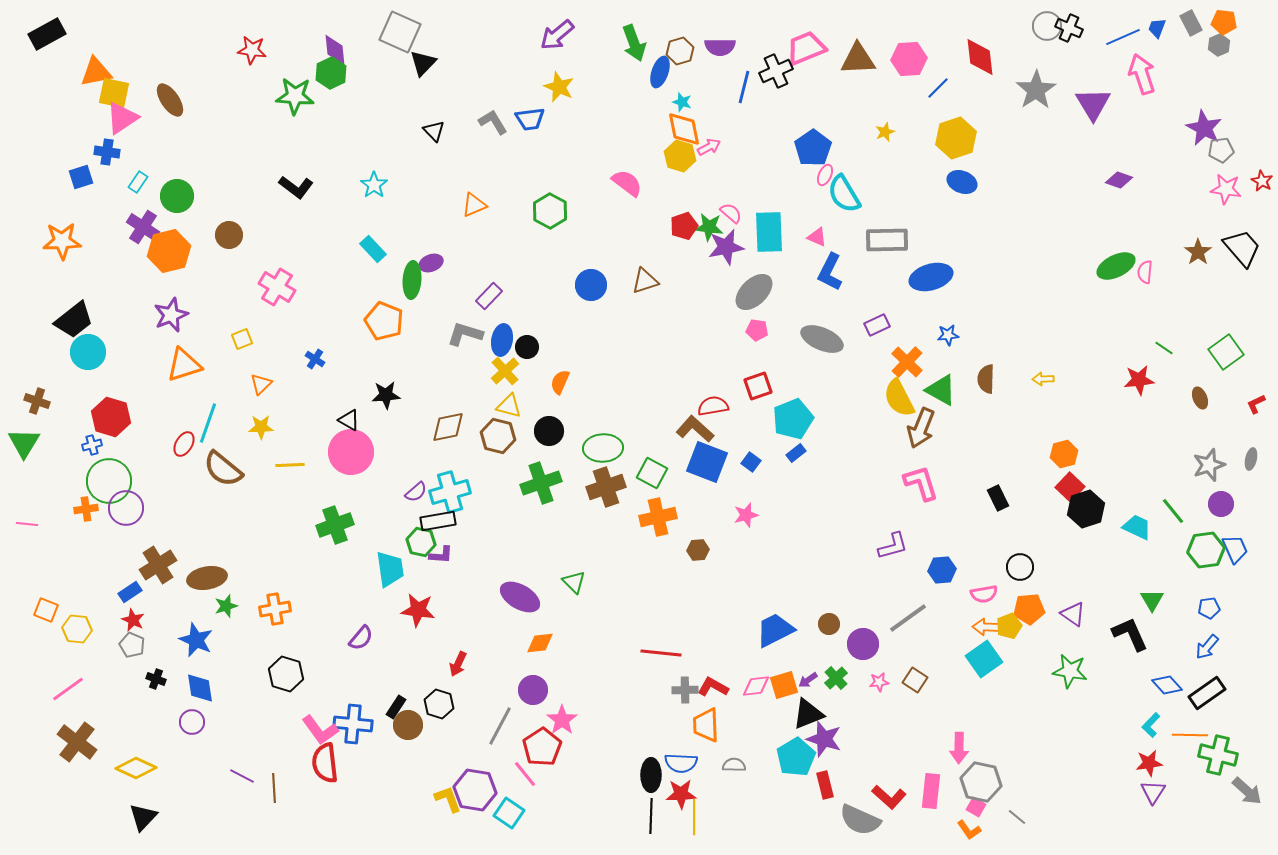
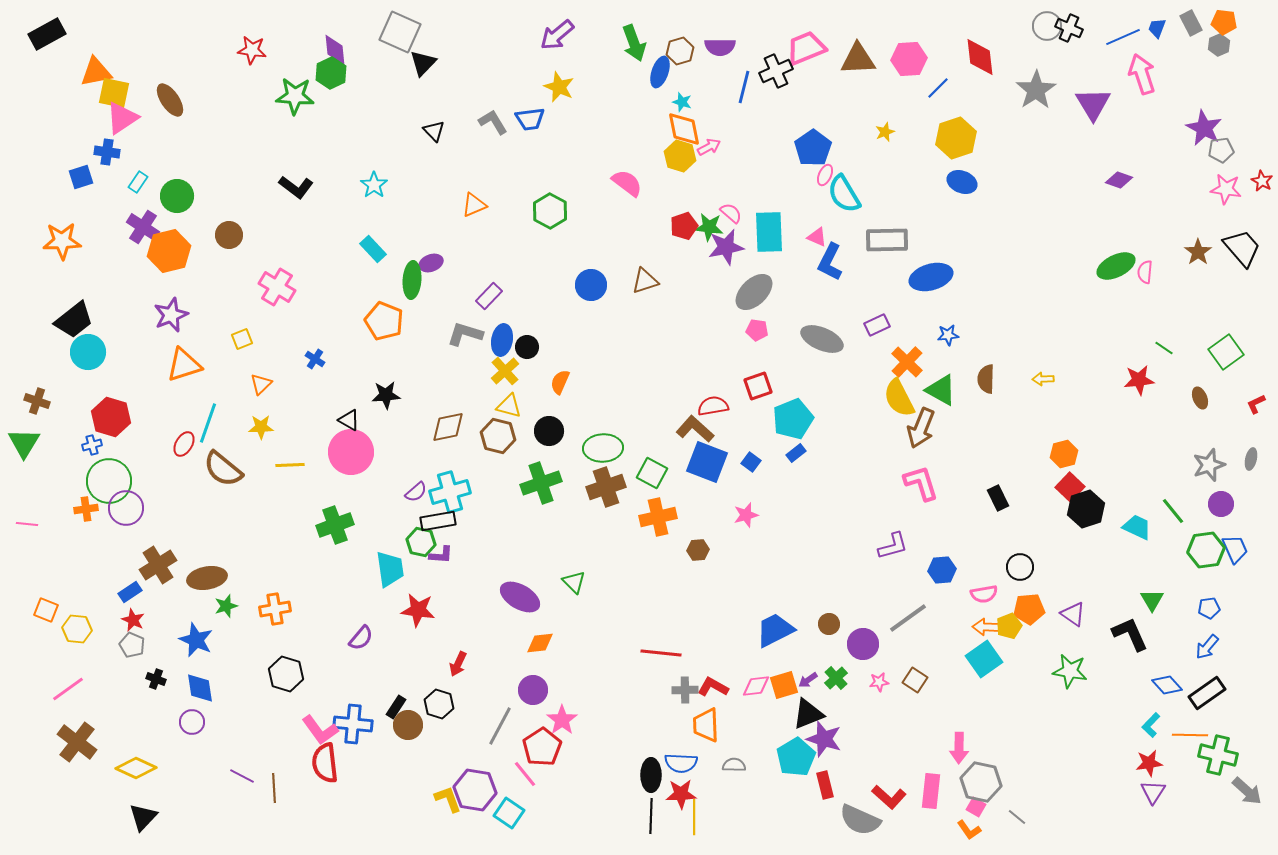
blue L-shape at (830, 272): moved 10 px up
